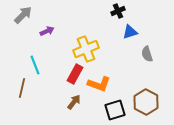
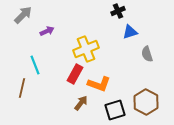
brown arrow: moved 7 px right, 1 px down
